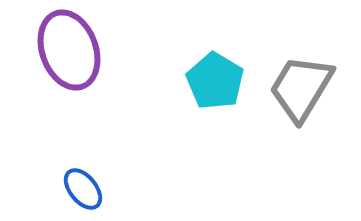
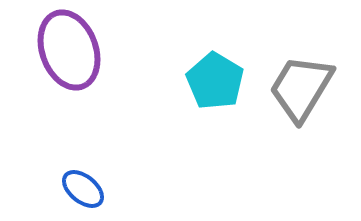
blue ellipse: rotated 12 degrees counterclockwise
